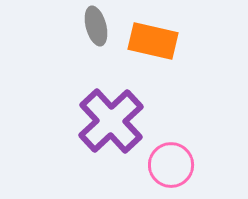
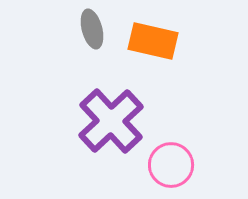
gray ellipse: moved 4 px left, 3 px down
